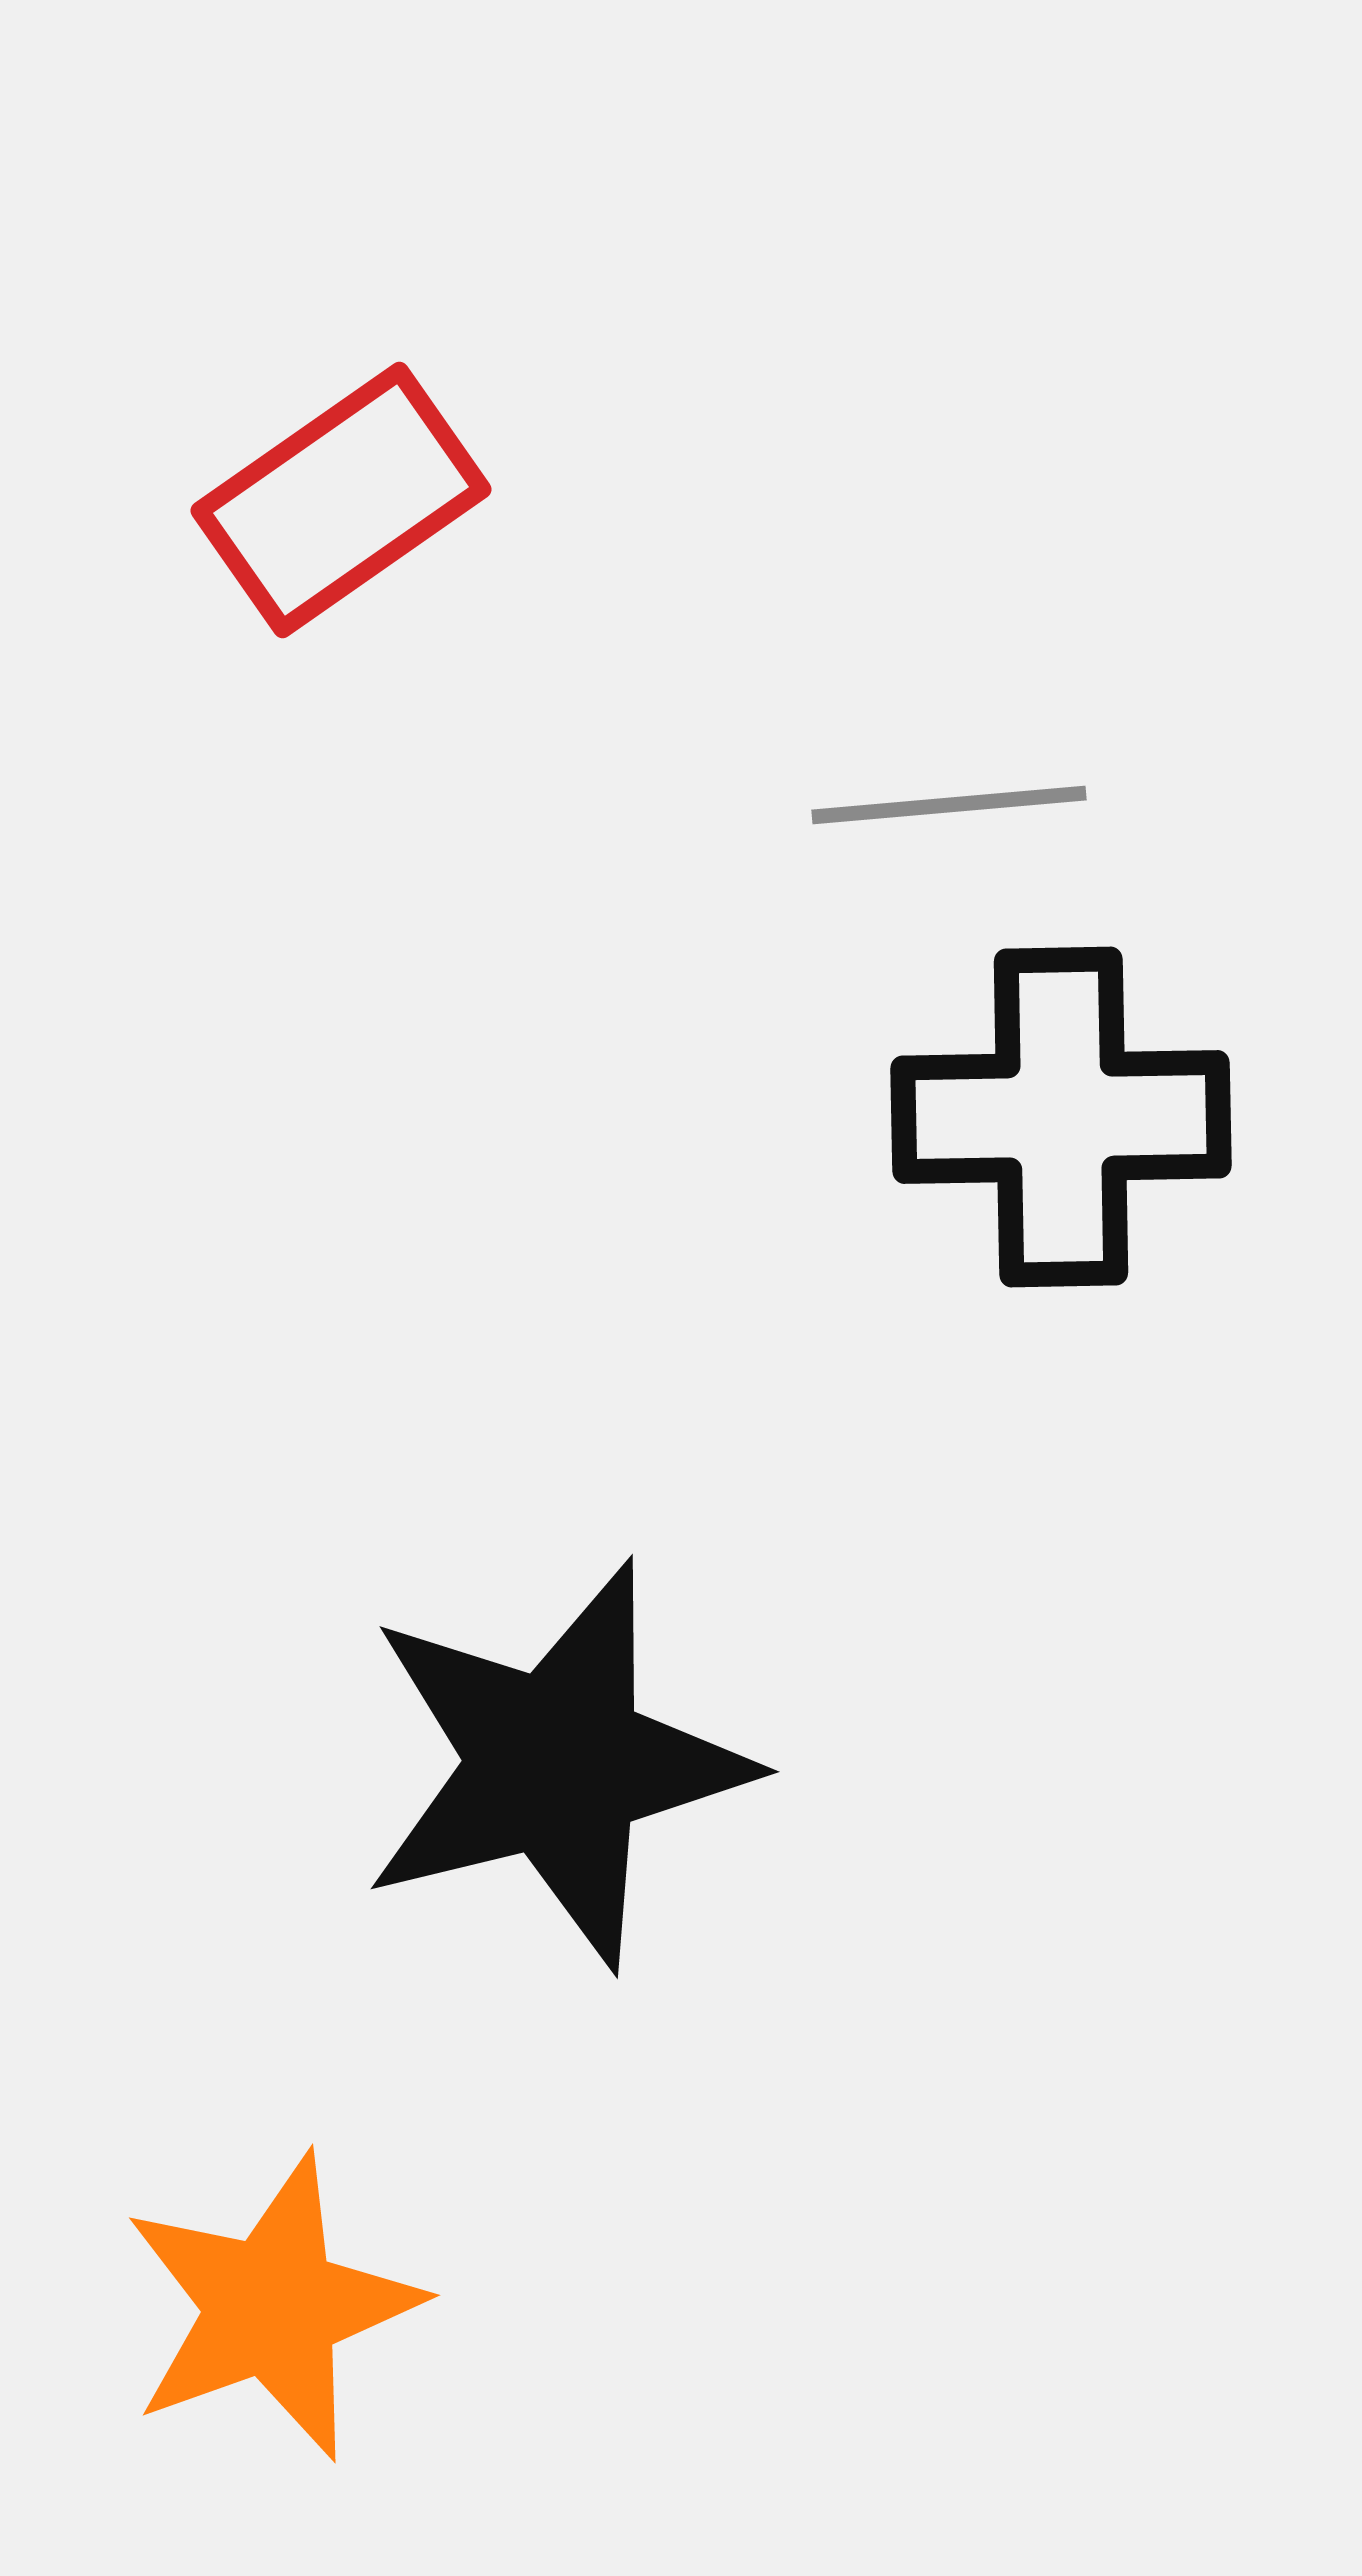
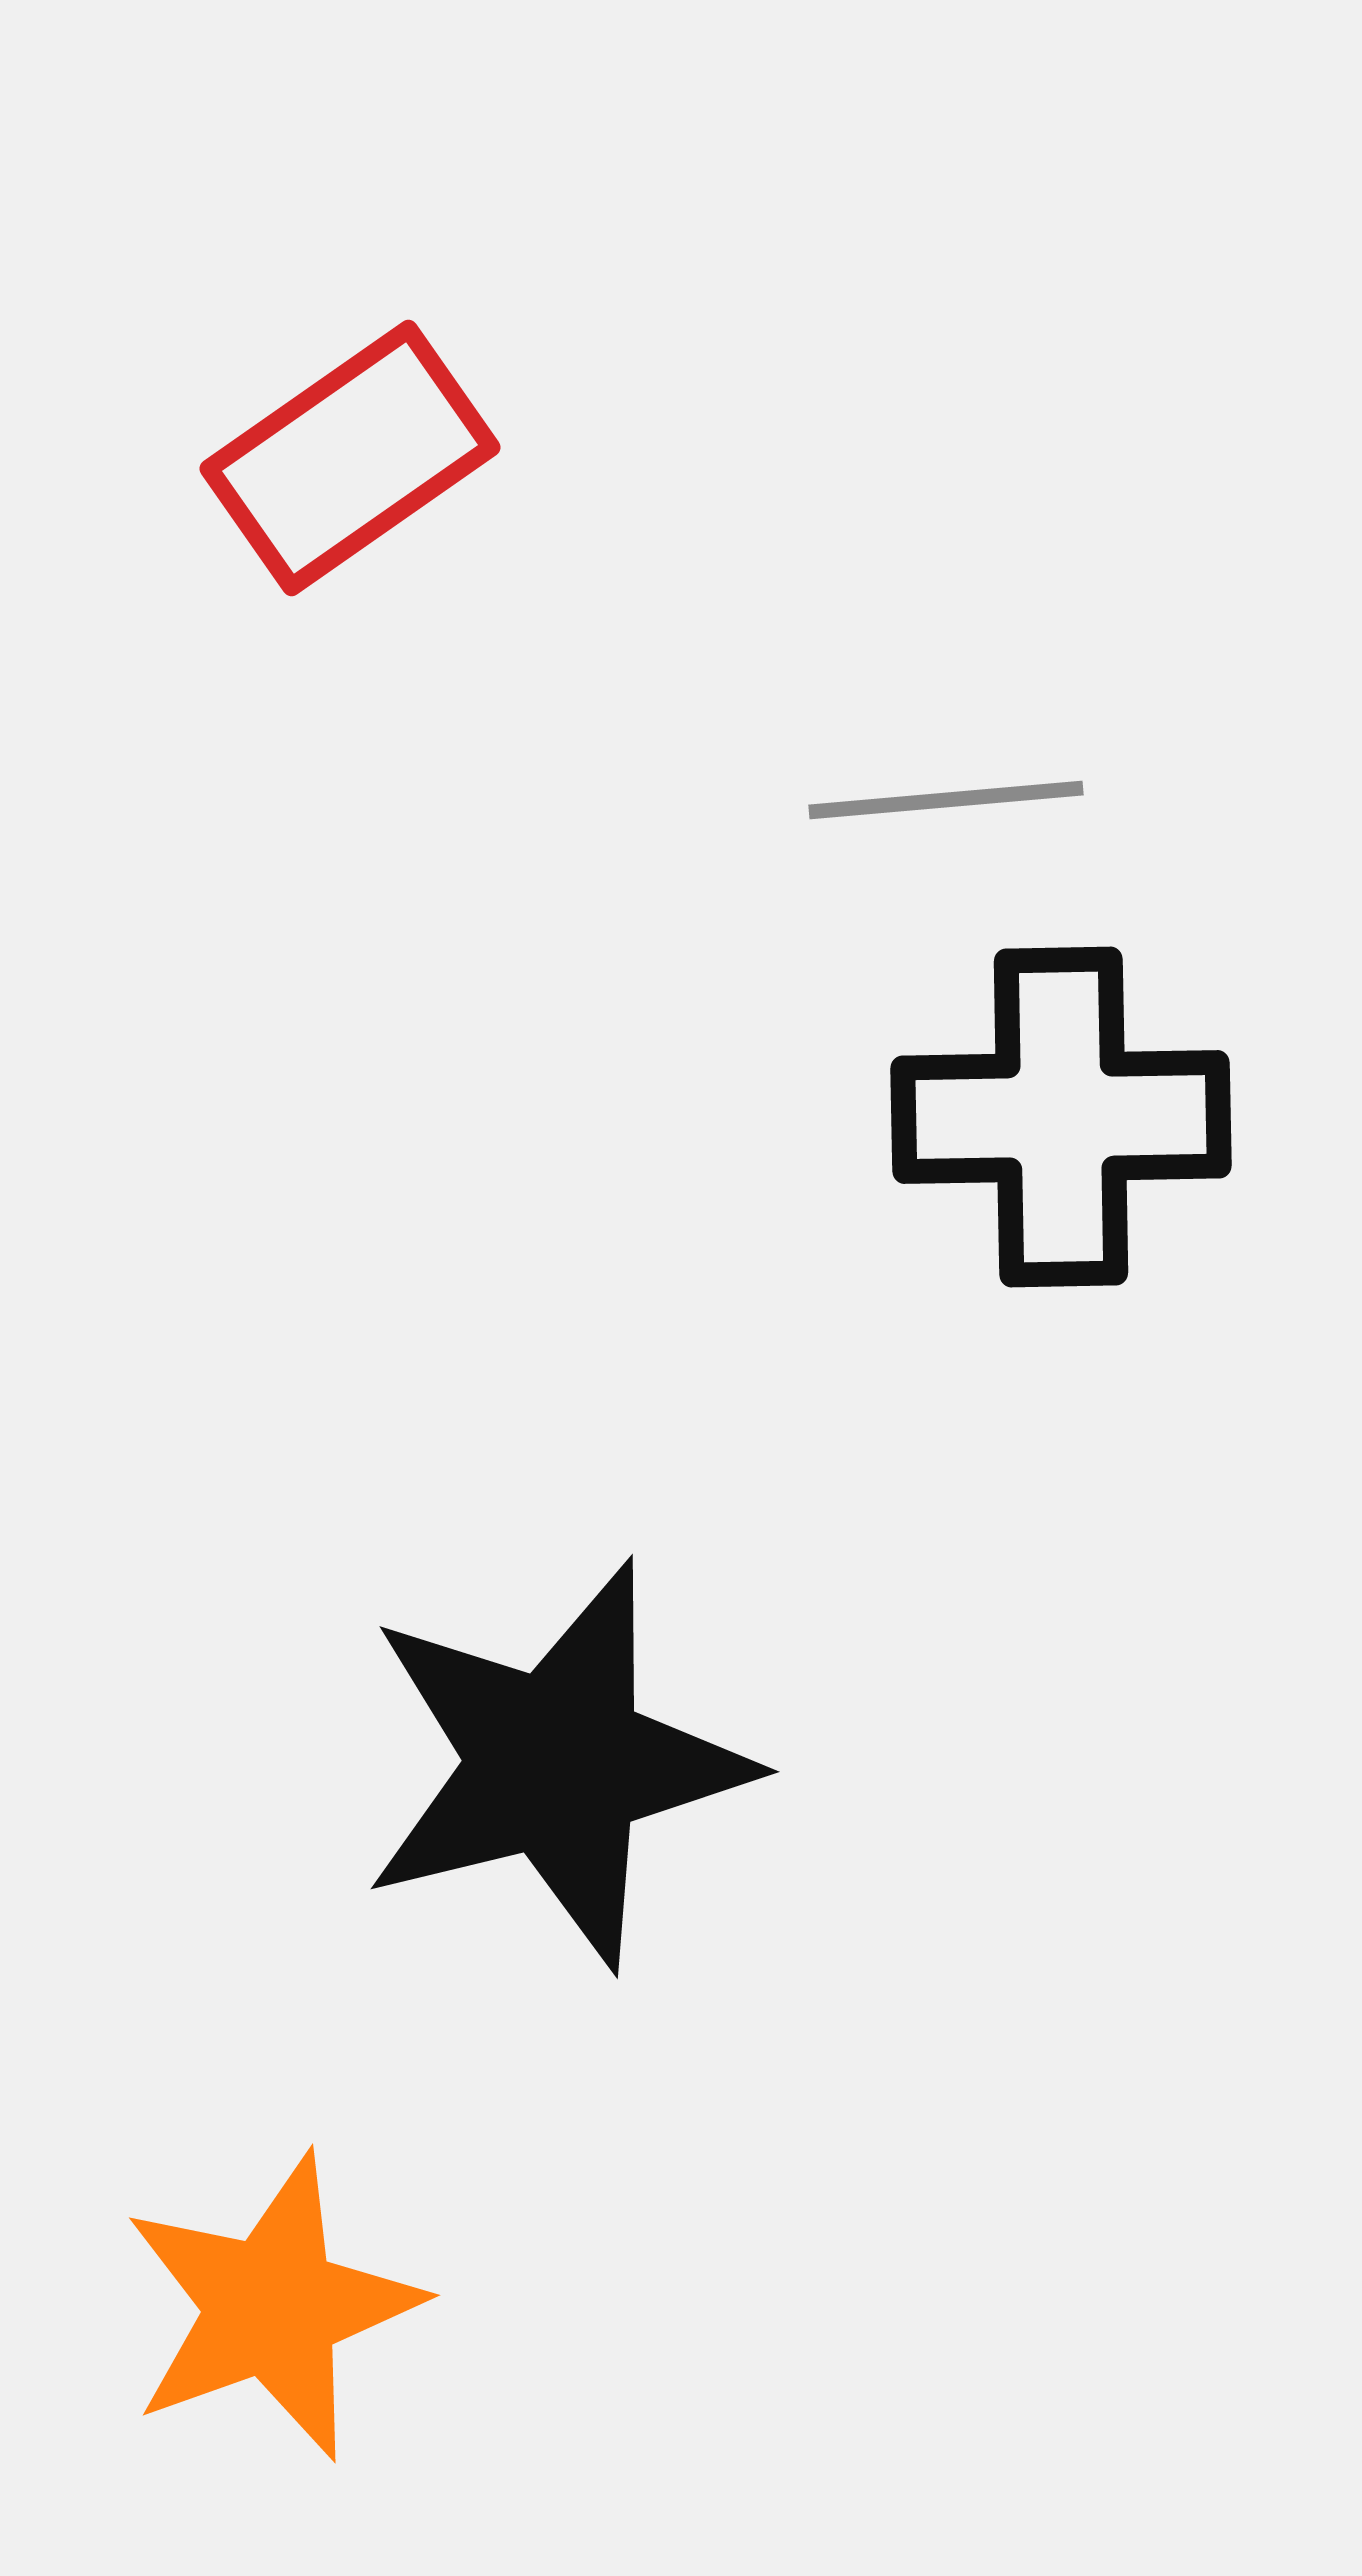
red rectangle: moved 9 px right, 42 px up
gray line: moved 3 px left, 5 px up
